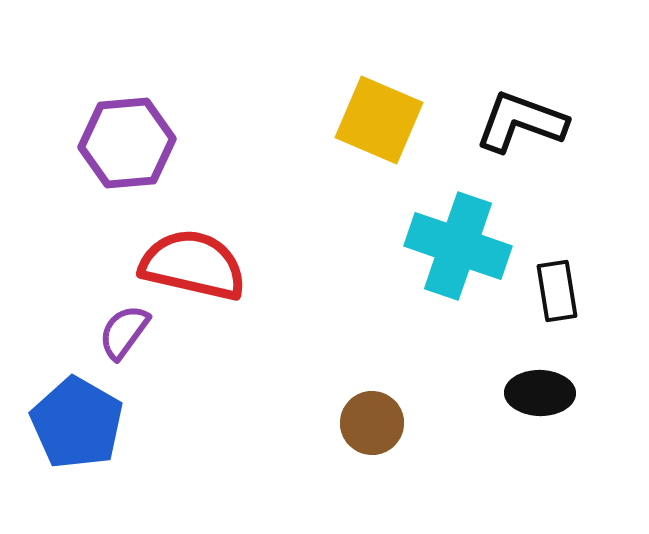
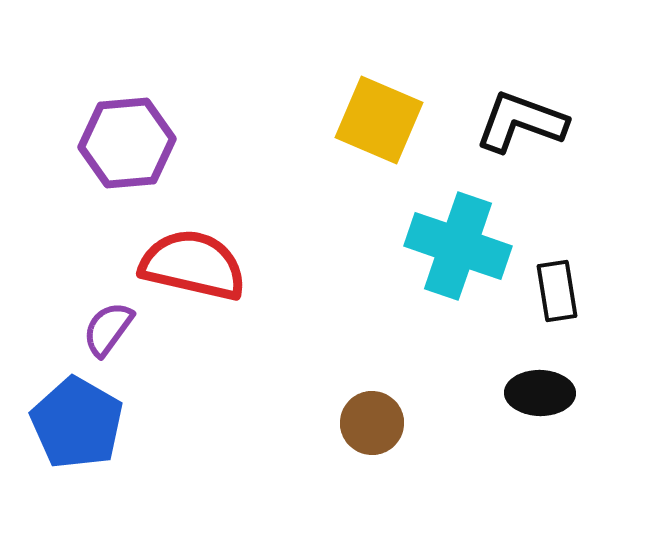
purple semicircle: moved 16 px left, 3 px up
